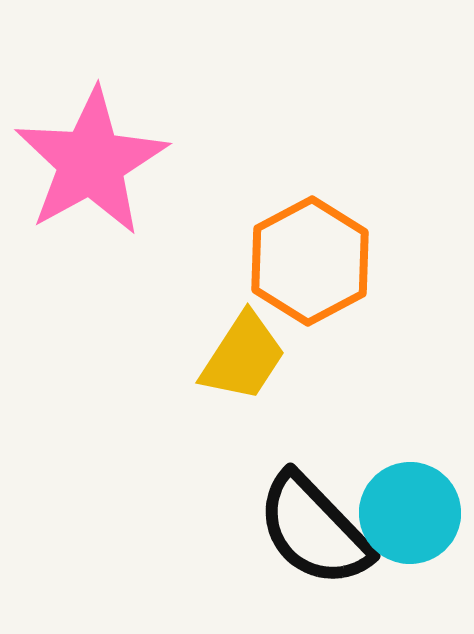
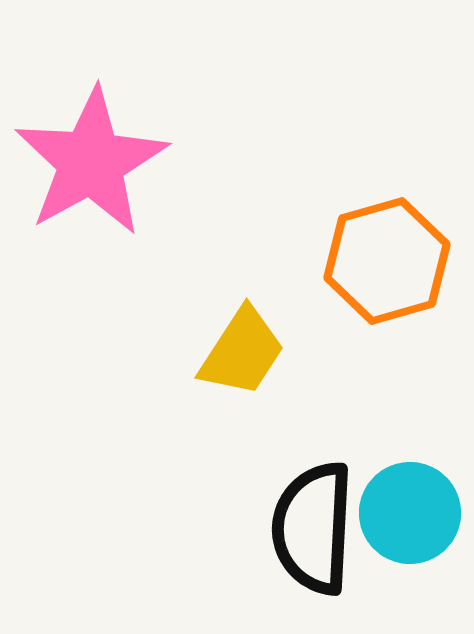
orange hexagon: moved 77 px right; rotated 12 degrees clockwise
yellow trapezoid: moved 1 px left, 5 px up
black semicircle: moved 1 px left, 2 px up; rotated 47 degrees clockwise
